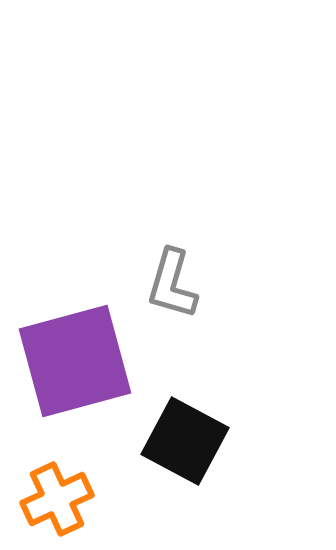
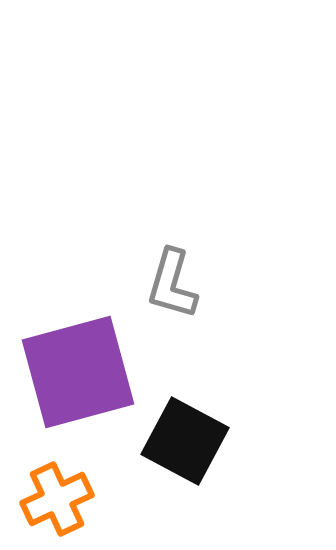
purple square: moved 3 px right, 11 px down
